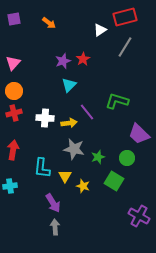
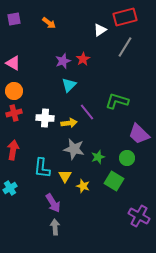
pink triangle: rotated 42 degrees counterclockwise
cyan cross: moved 2 px down; rotated 24 degrees counterclockwise
